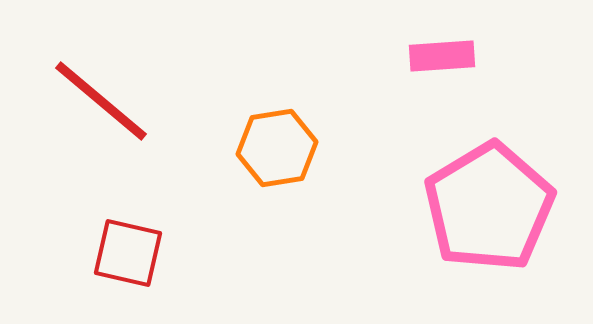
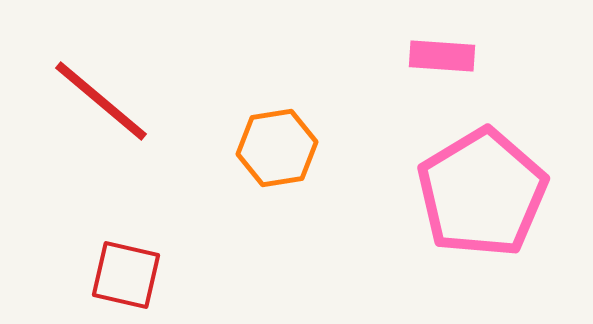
pink rectangle: rotated 8 degrees clockwise
pink pentagon: moved 7 px left, 14 px up
red square: moved 2 px left, 22 px down
